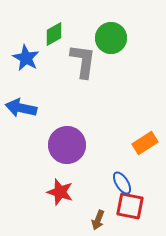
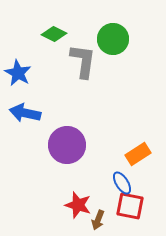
green diamond: rotated 55 degrees clockwise
green circle: moved 2 px right, 1 px down
blue star: moved 8 px left, 15 px down
blue arrow: moved 4 px right, 5 px down
orange rectangle: moved 7 px left, 11 px down
red star: moved 18 px right, 13 px down
